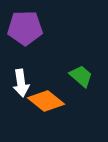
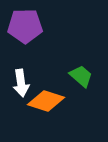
purple pentagon: moved 2 px up
orange diamond: rotated 21 degrees counterclockwise
